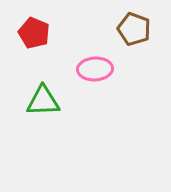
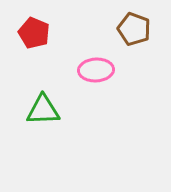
pink ellipse: moved 1 px right, 1 px down
green triangle: moved 9 px down
